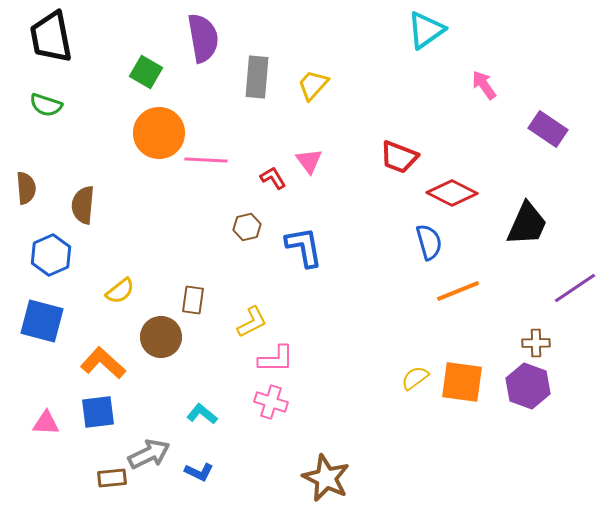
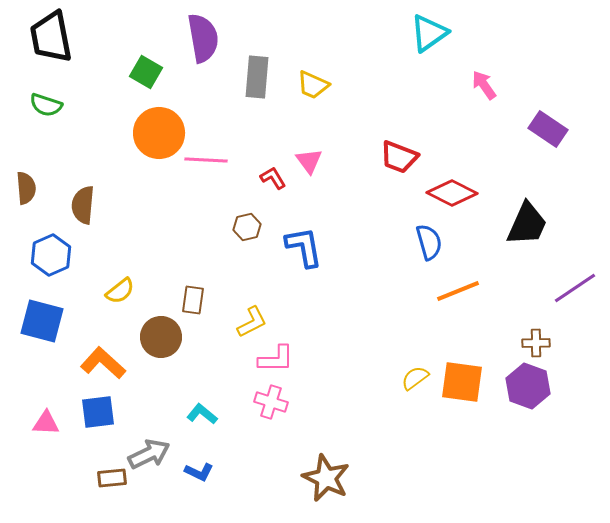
cyan triangle at (426, 30): moved 3 px right, 3 px down
yellow trapezoid at (313, 85): rotated 108 degrees counterclockwise
